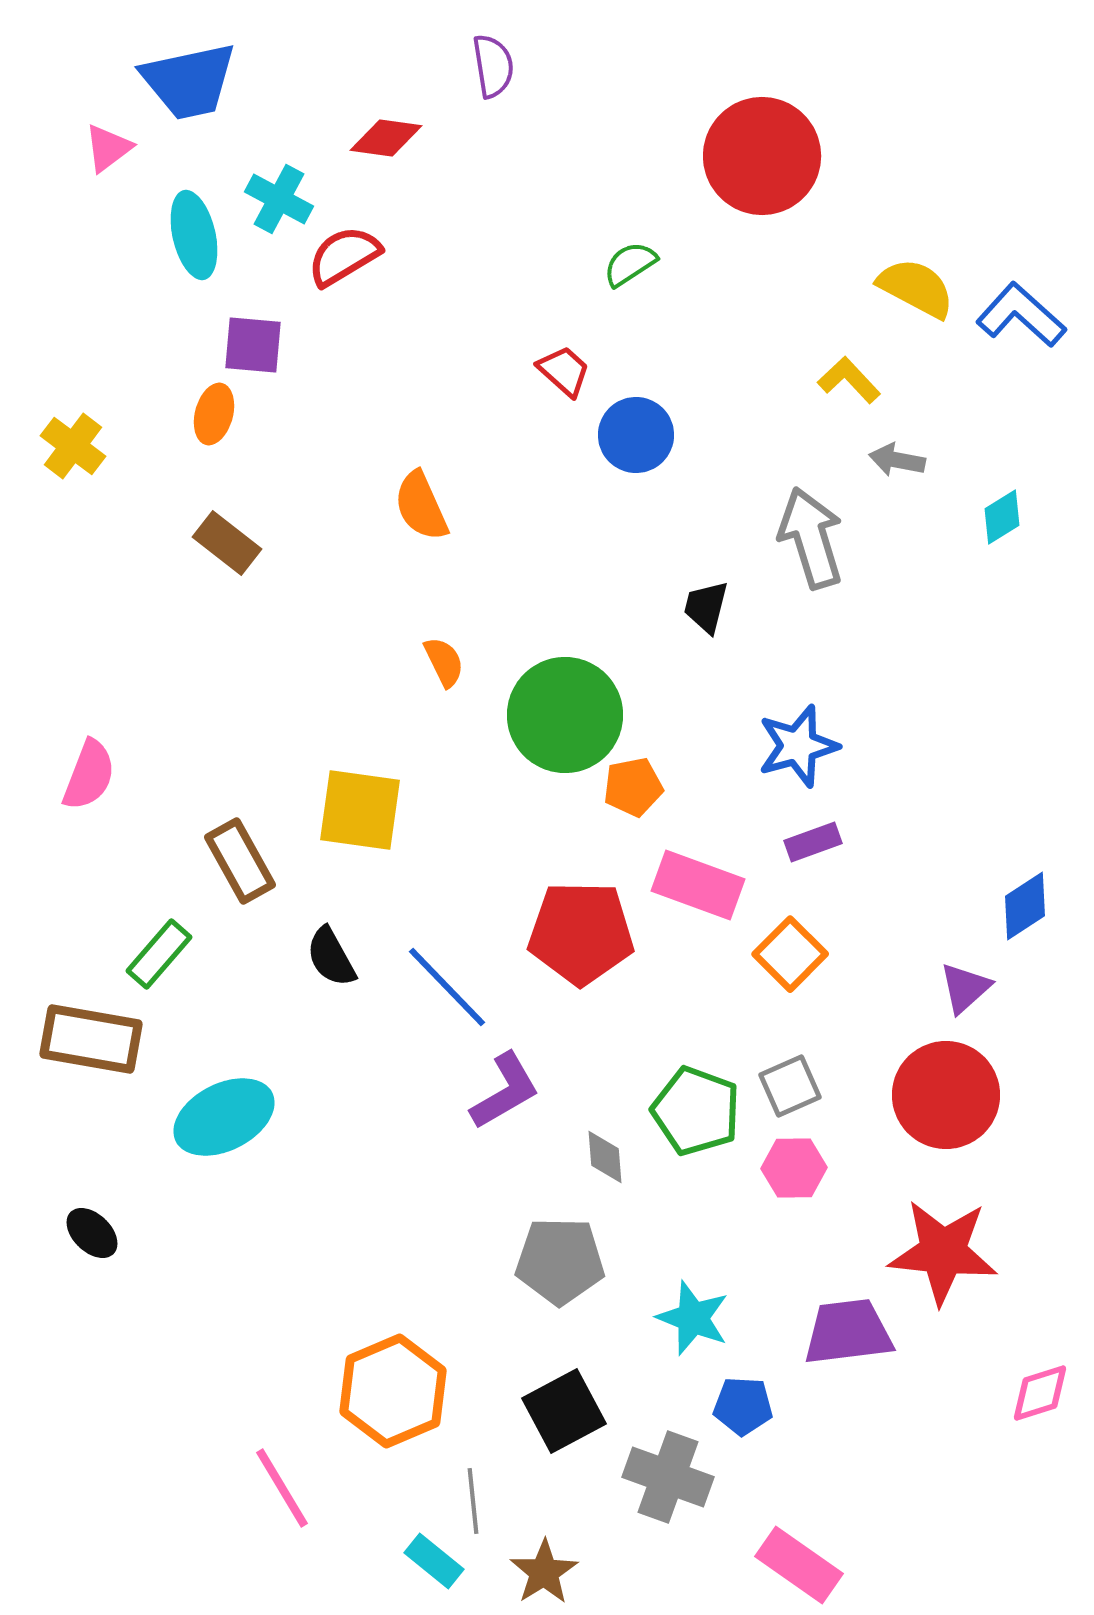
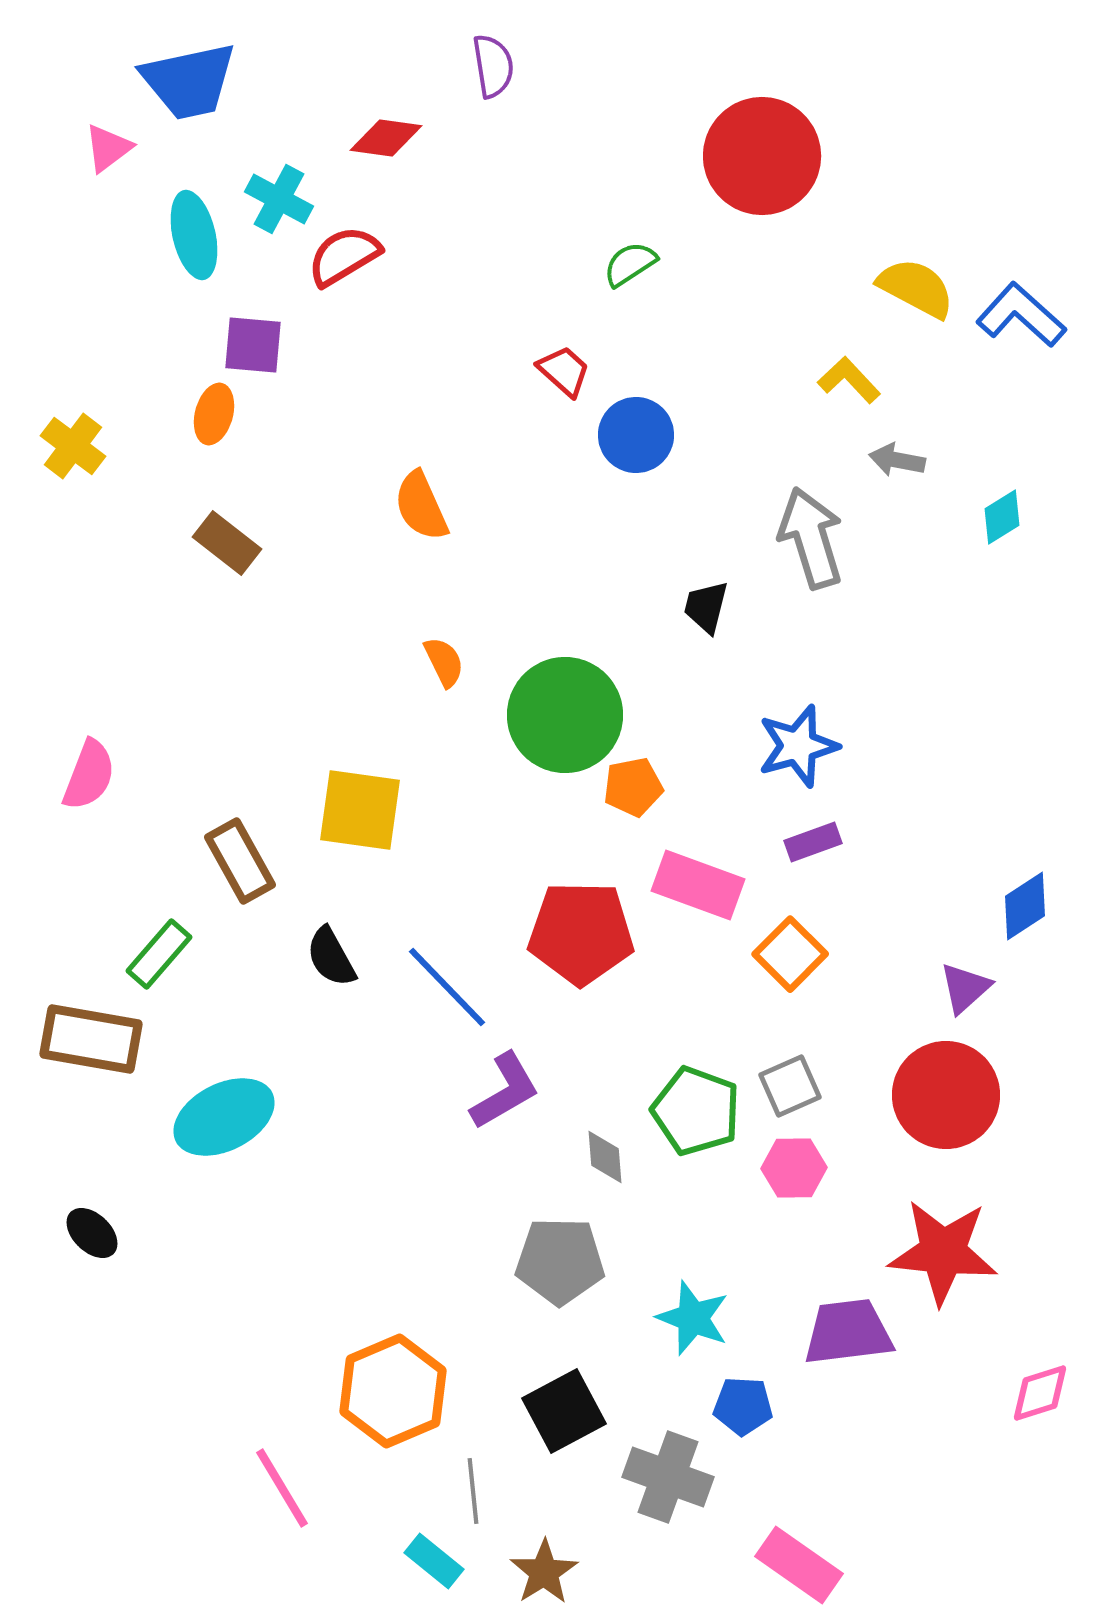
gray line at (473, 1501): moved 10 px up
